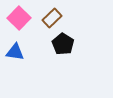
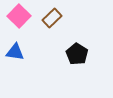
pink square: moved 2 px up
black pentagon: moved 14 px right, 10 px down
